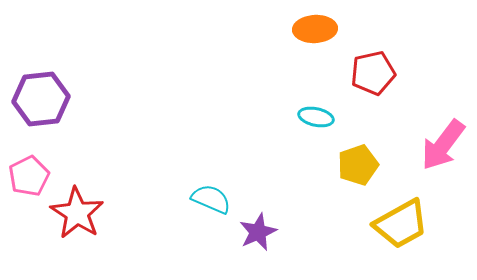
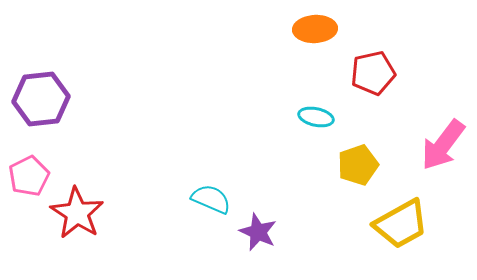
purple star: rotated 24 degrees counterclockwise
